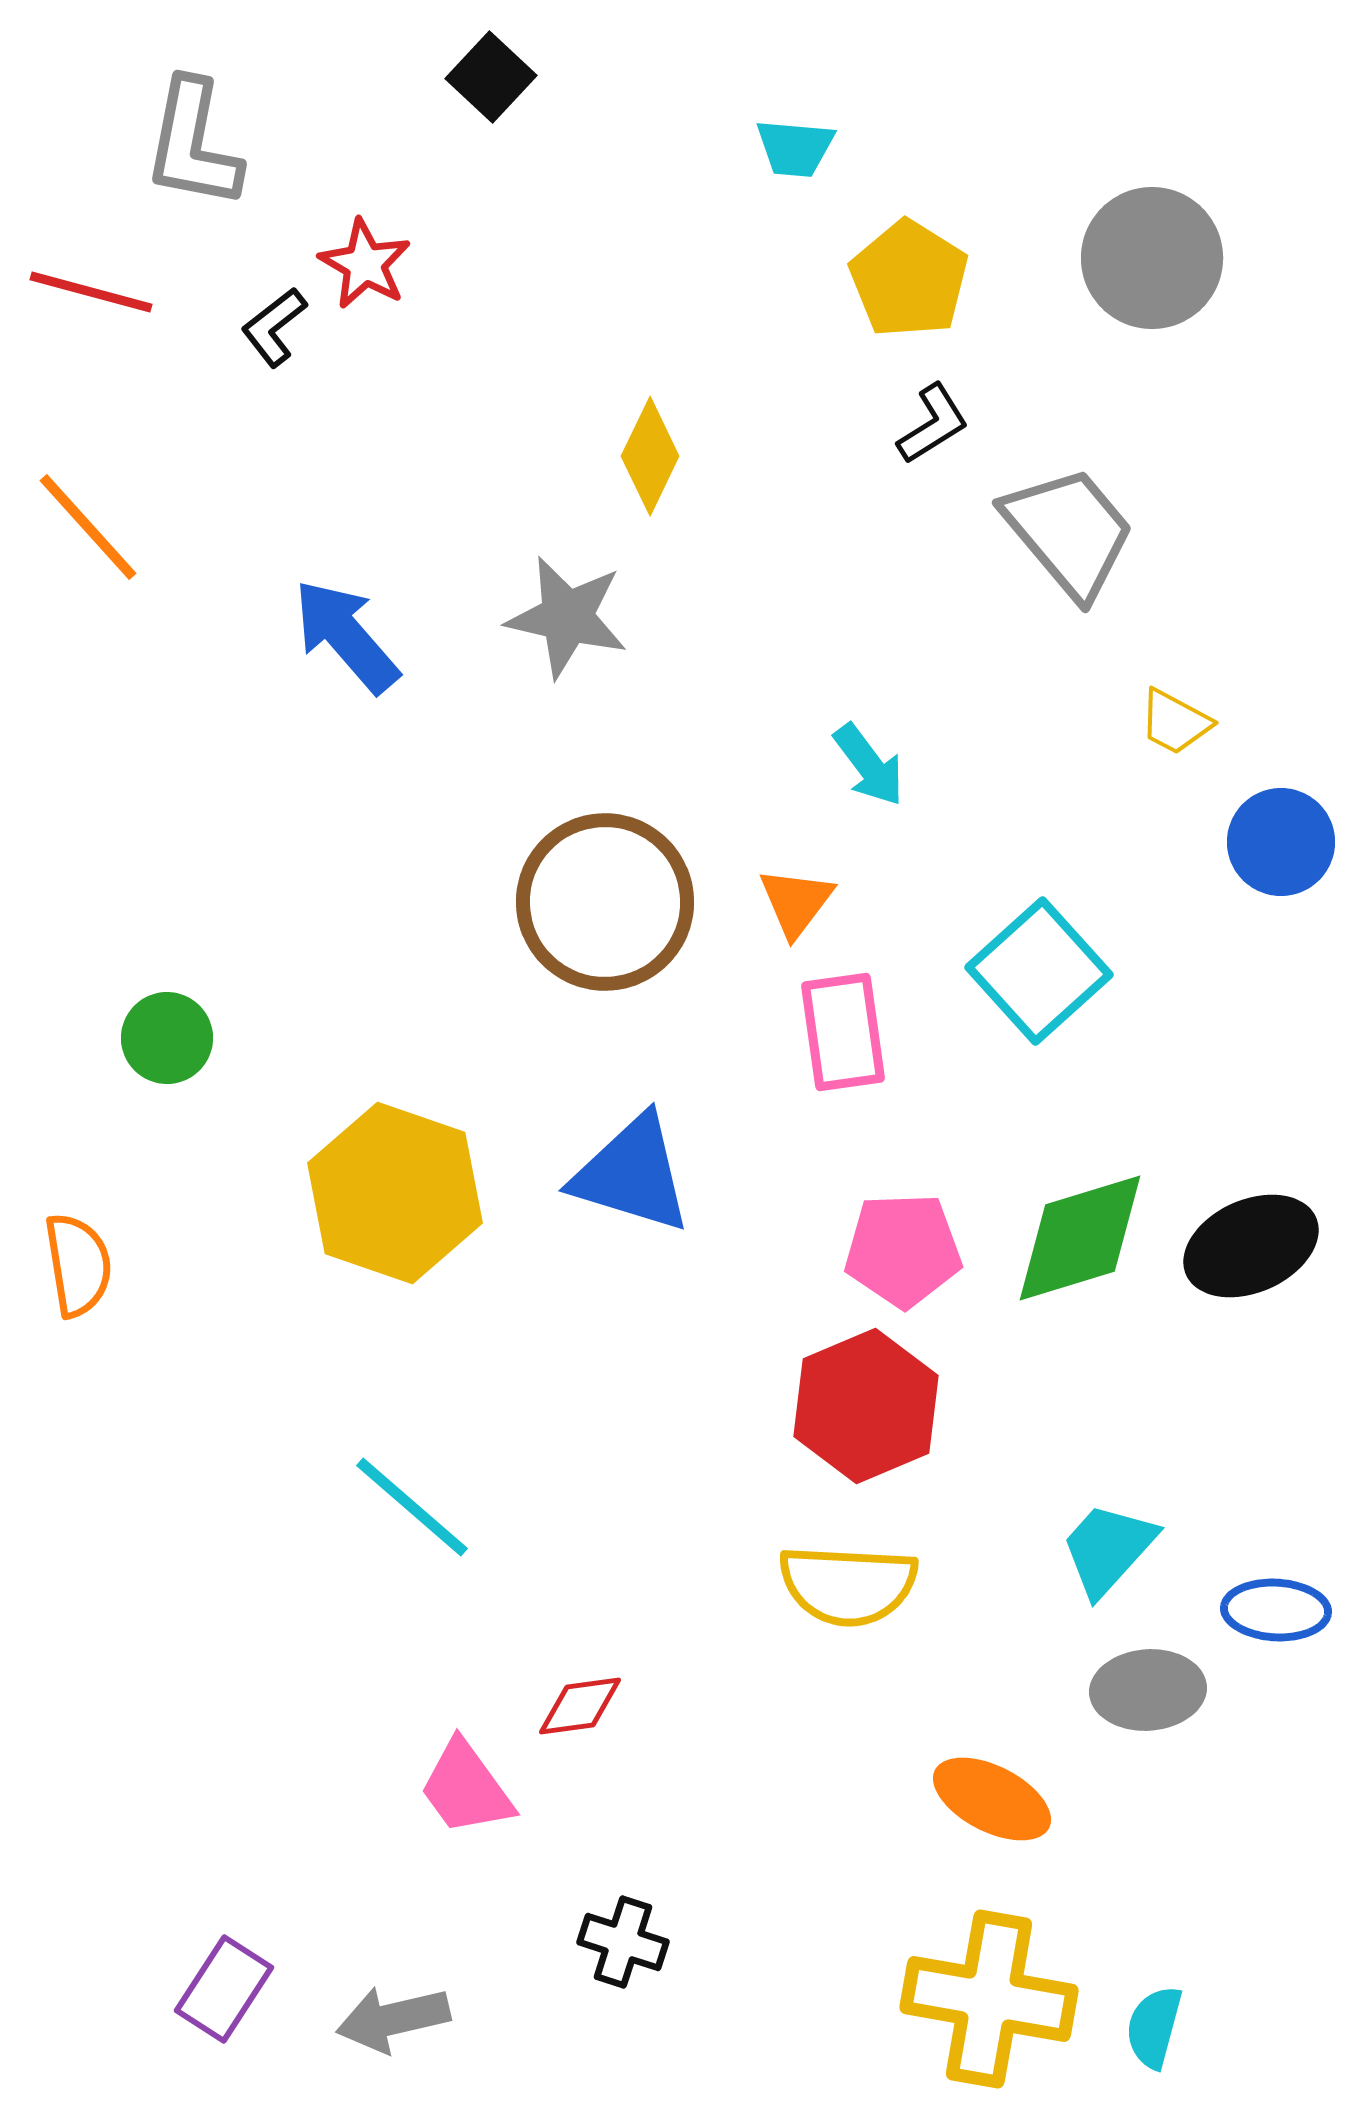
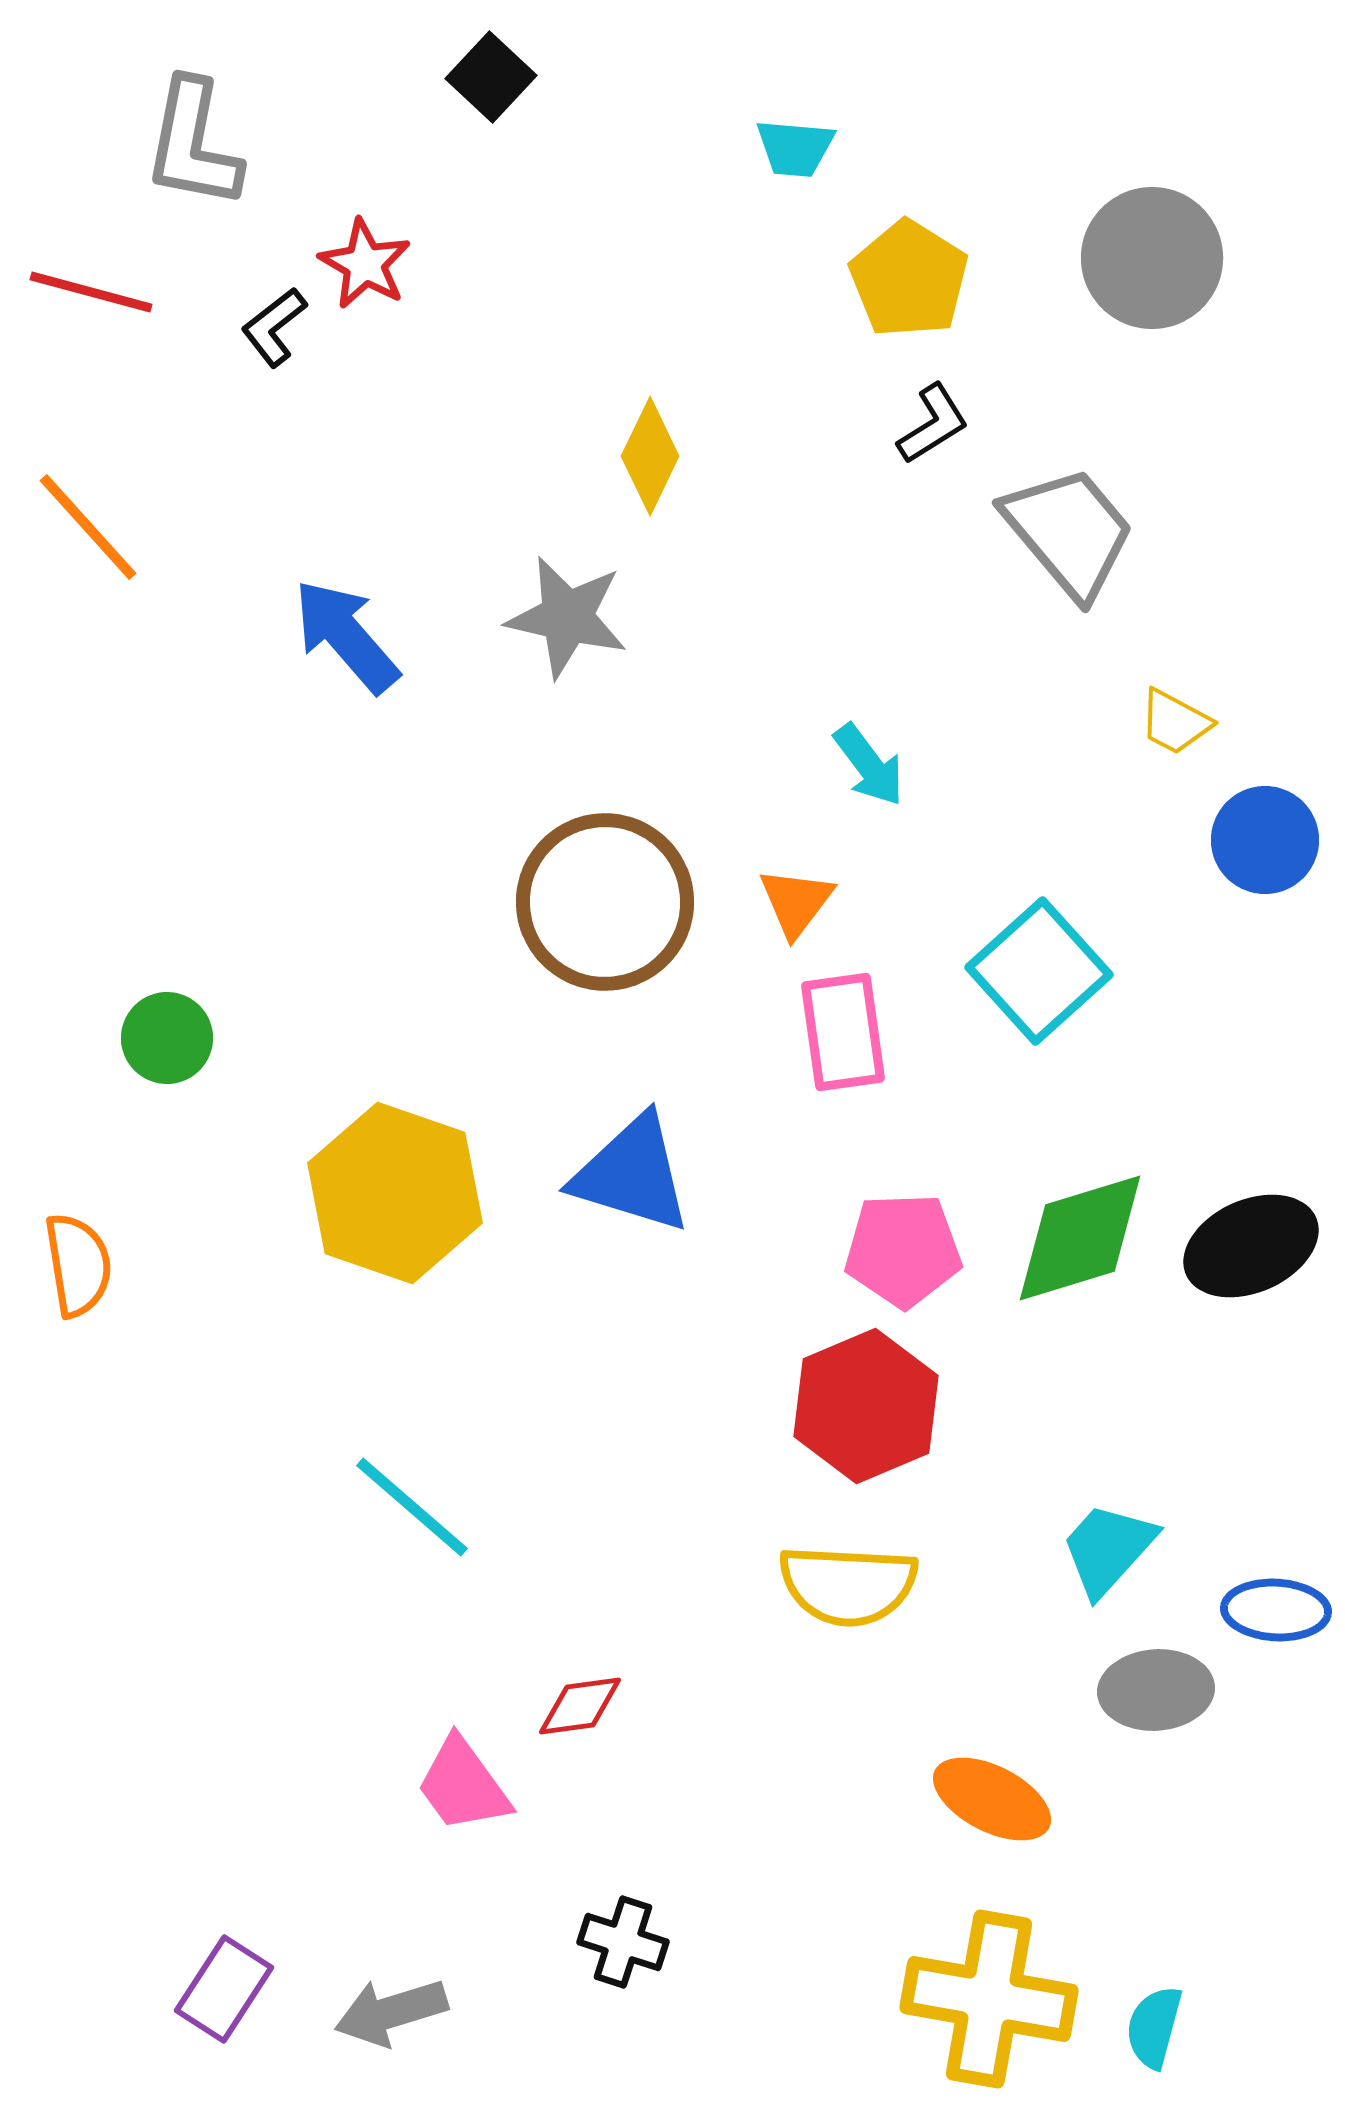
blue circle at (1281, 842): moved 16 px left, 2 px up
gray ellipse at (1148, 1690): moved 8 px right
pink trapezoid at (466, 1788): moved 3 px left, 3 px up
gray arrow at (393, 2019): moved 2 px left, 7 px up; rotated 4 degrees counterclockwise
